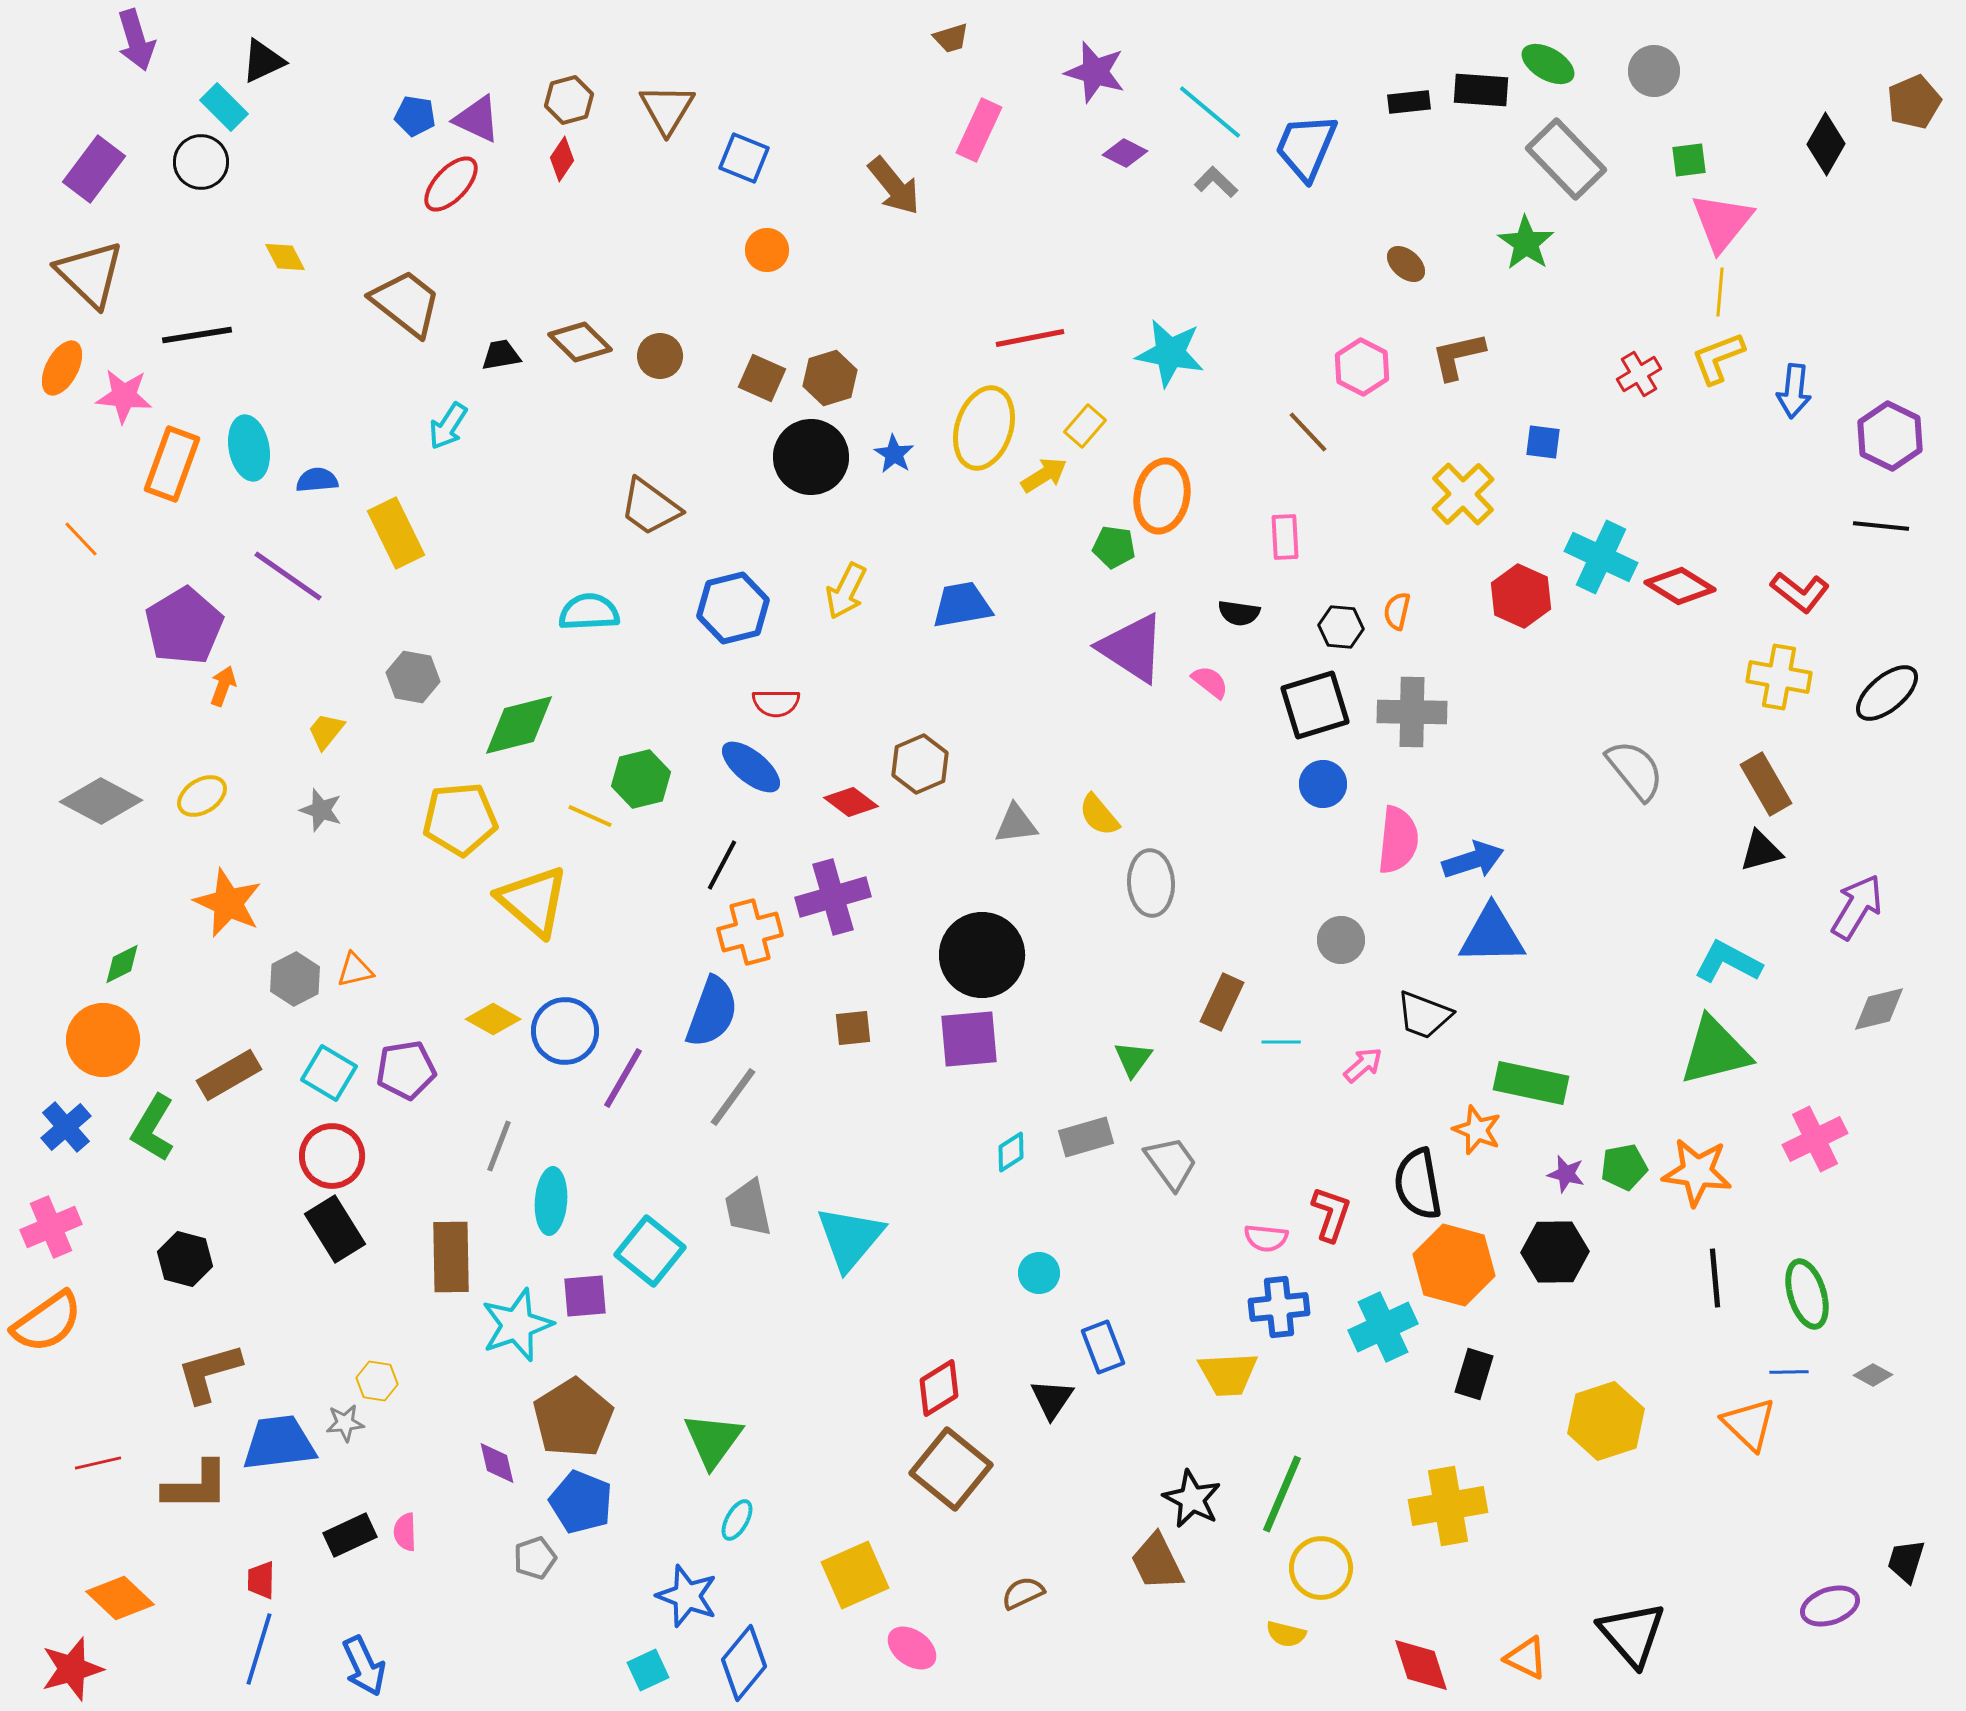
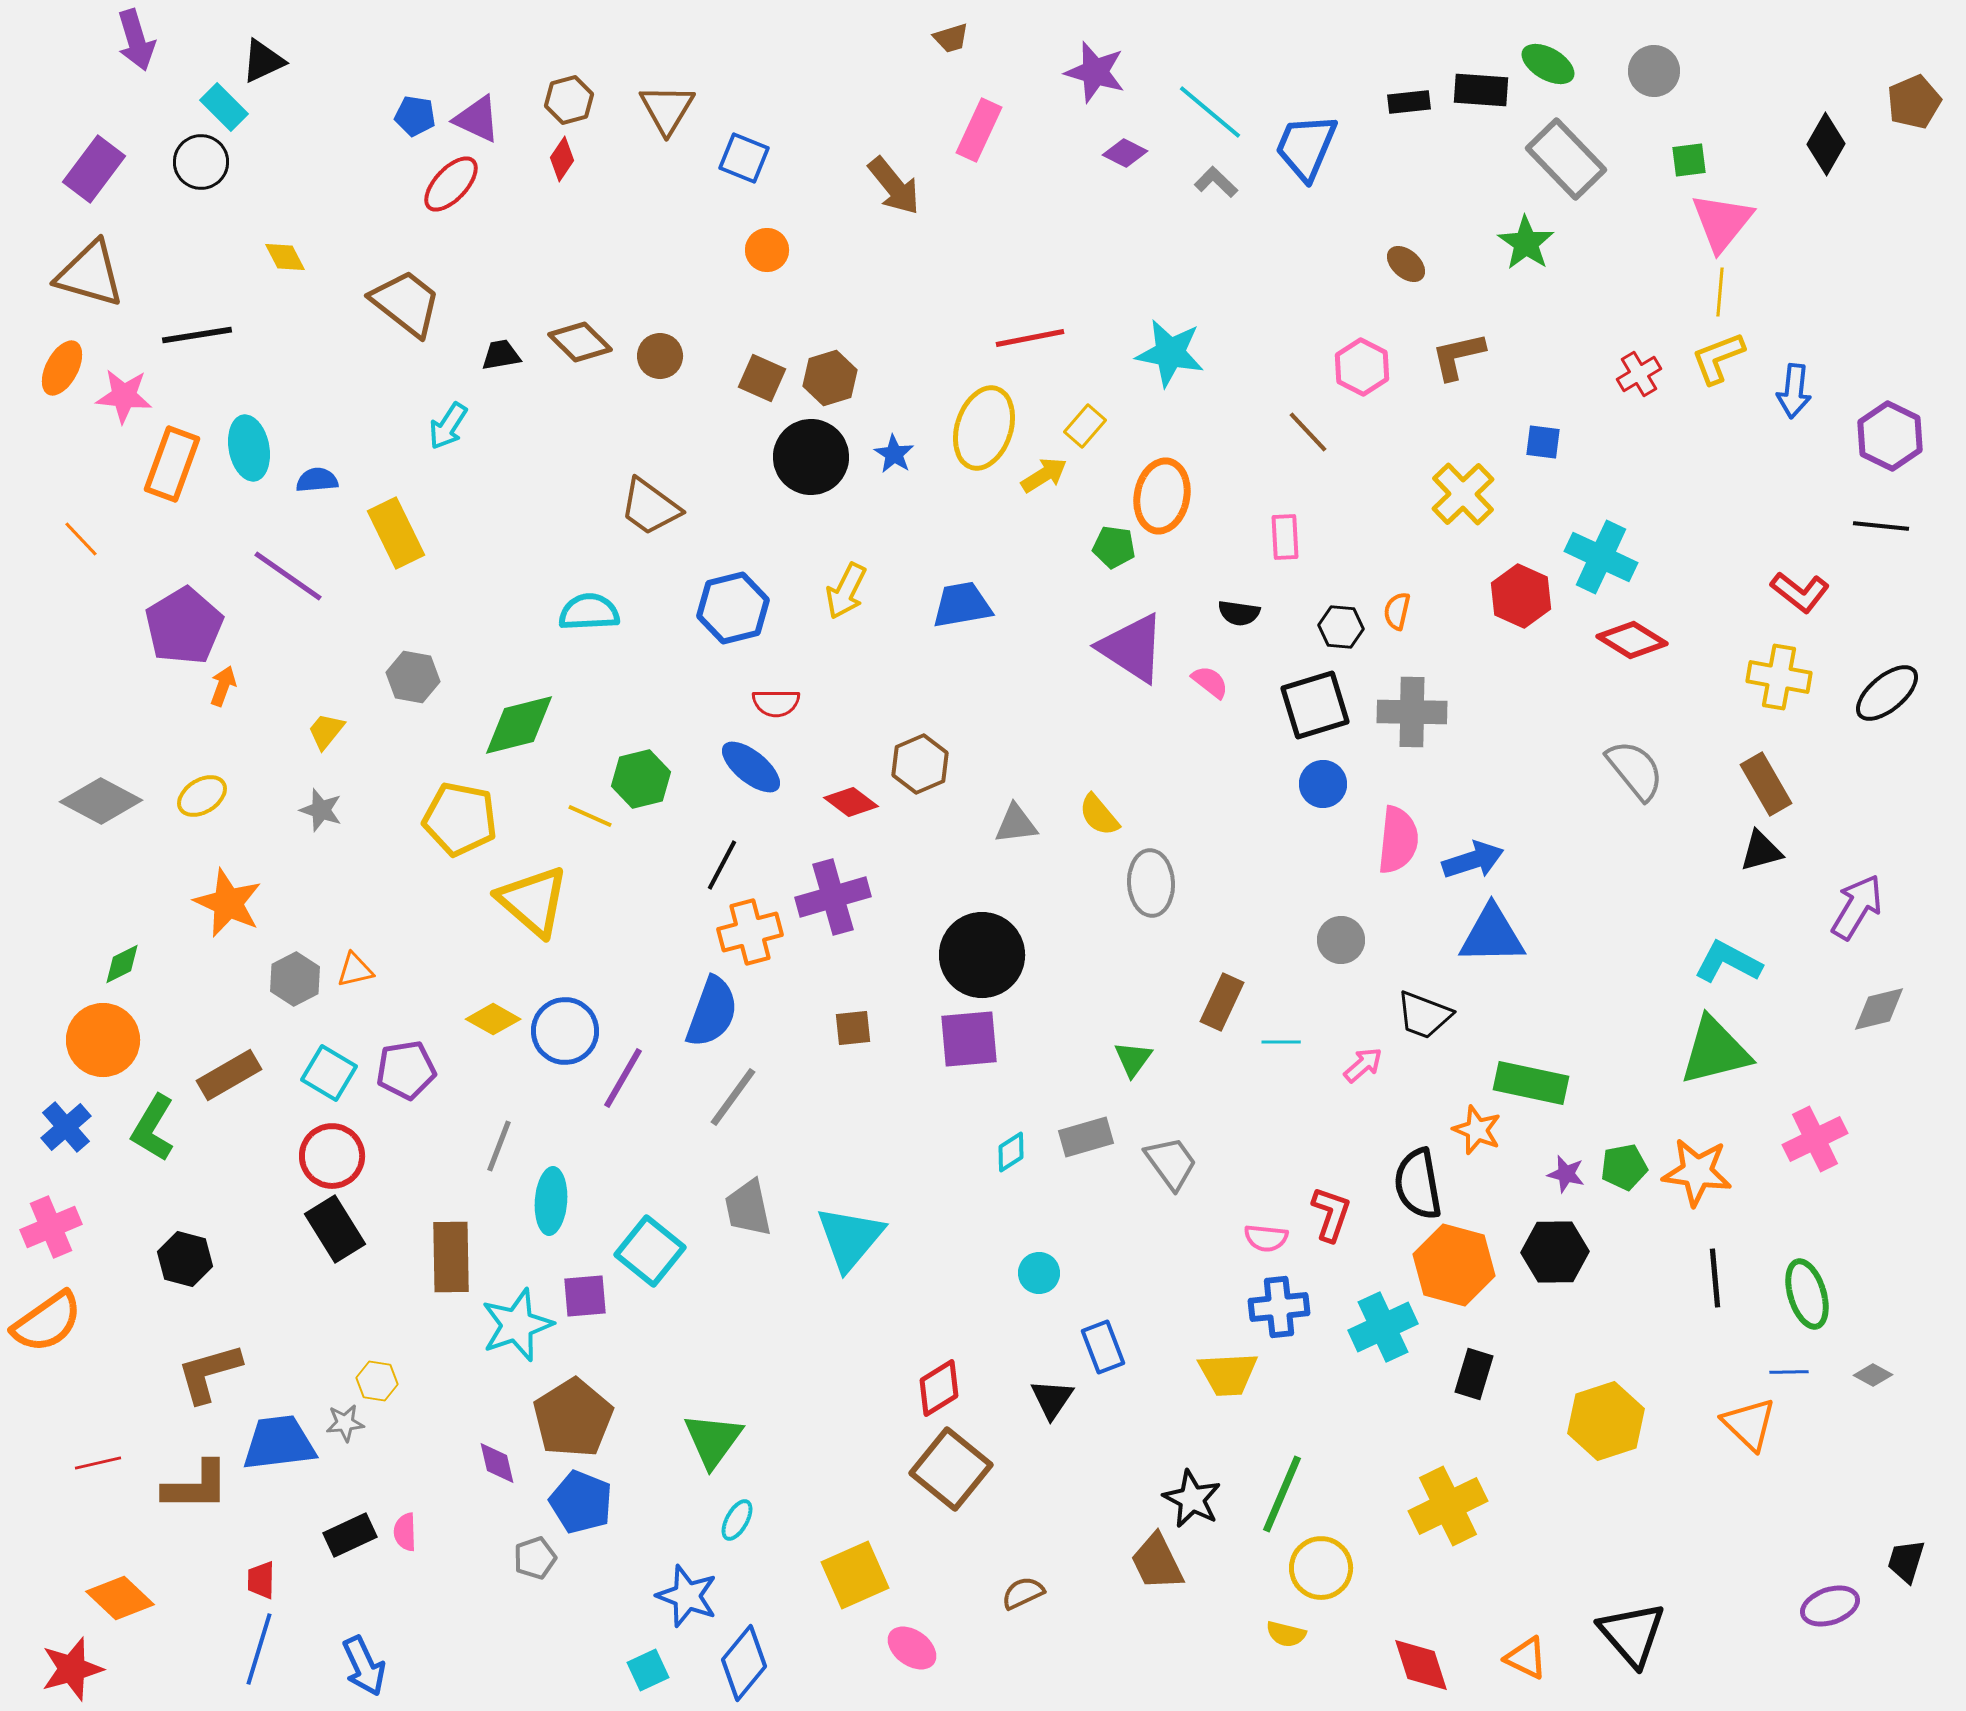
brown triangle at (90, 274): rotated 28 degrees counterclockwise
red diamond at (1680, 586): moved 48 px left, 54 px down
yellow pentagon at (460, 819): rotated 16 degrees clockwise
yellow cross at (1448, 1506): rotated 16 degrees counterclockwise
